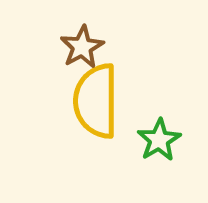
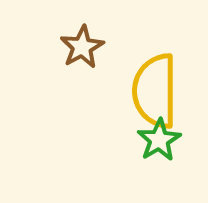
yellow semicircle: moved 59 px right, 10 px up
